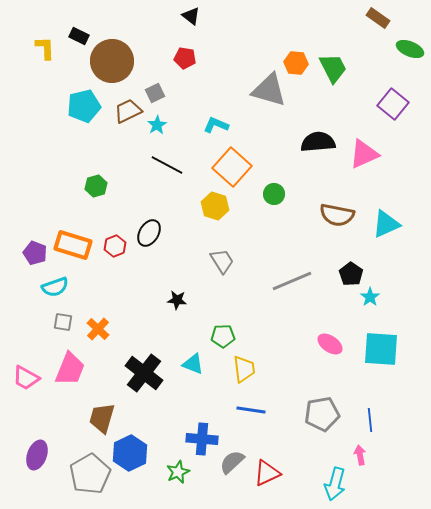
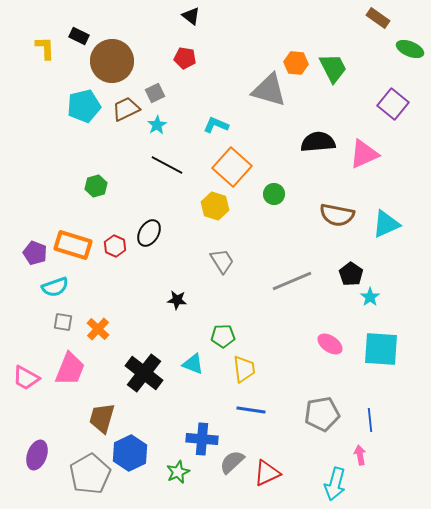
brown trapezoid at (128, 111): moved 2 px left, 2 px up
red hexagon at (115, 246): rotated 15 degrees counterclockwise
